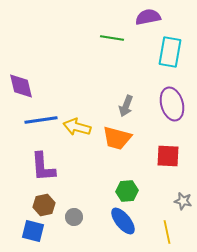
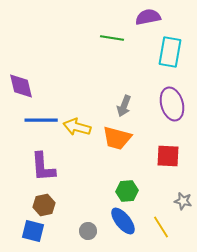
gray arrow: moved 2 px left
blue line: rotated 8 degrees clockwise
gray circle: moved 14 px right, 14 px down
yellow line: moved 6 px left, 5 px up; rotated 20 degrees counterclockwise
